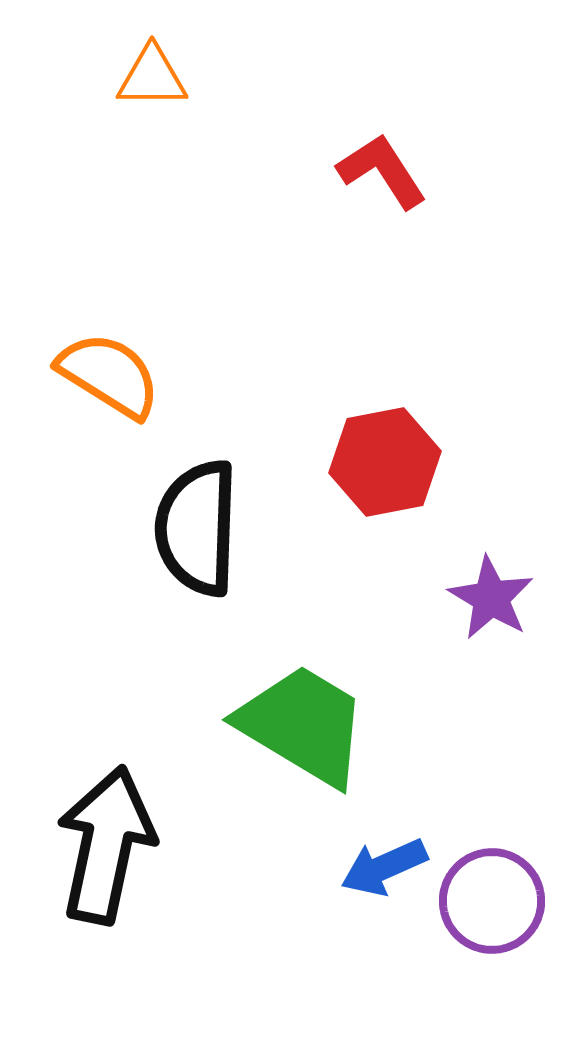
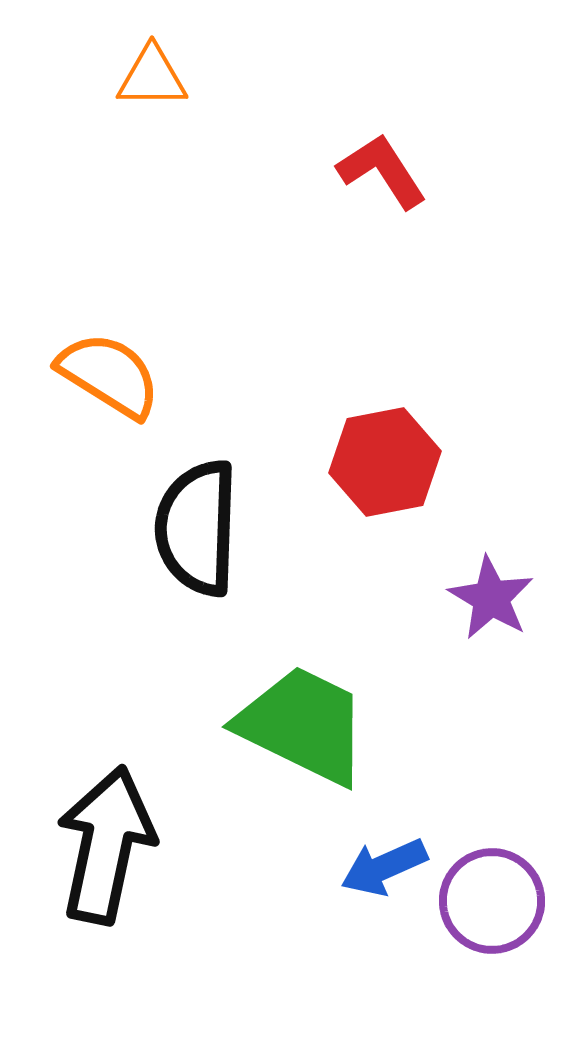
green trapezoid: rotated 5 degrees counterclockwise
